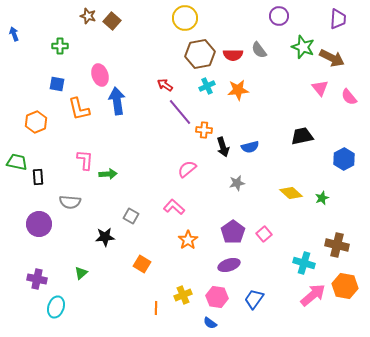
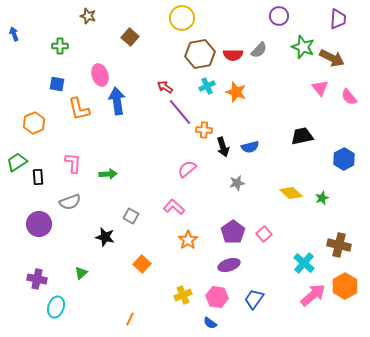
yellow circle at (185, 18): moved 3 px left
brown square at (112, 21): moved 18 px right, 16 px down
gray semicircle at (259, 50): rotated 102 degrees counterclockwise
red arrow at (165, 85): moved 2 px down
orange star at (238, 90): moved 2 px left, 2 px down; rotated 25 degrees clockwise
orange hexagon at (36, 122): moved 2 px left, 1 px down
pink L-shape at (85, 160): moved 12 px left, 3 px down
green trapezoid at (17, 162): rotated 45 degrees counterclockwise
gray semicircle at (70, 202): rotated 25 degrees counterclockwise
black star at (105, 237): rotated 18 degrees clockwise
brown cross at (337, 245): moved 2 px right
cyan cross at (304, 263): rotated 25 degrees clockwise
orange square at (142, 264): rotated 12 degrees clockwise
orange hexagon at (345, 286): rotated 20 degrees clockwise
orange line at (156, 308): moved 26 px left, 11 px down; rotated 24 degrees clockwise
